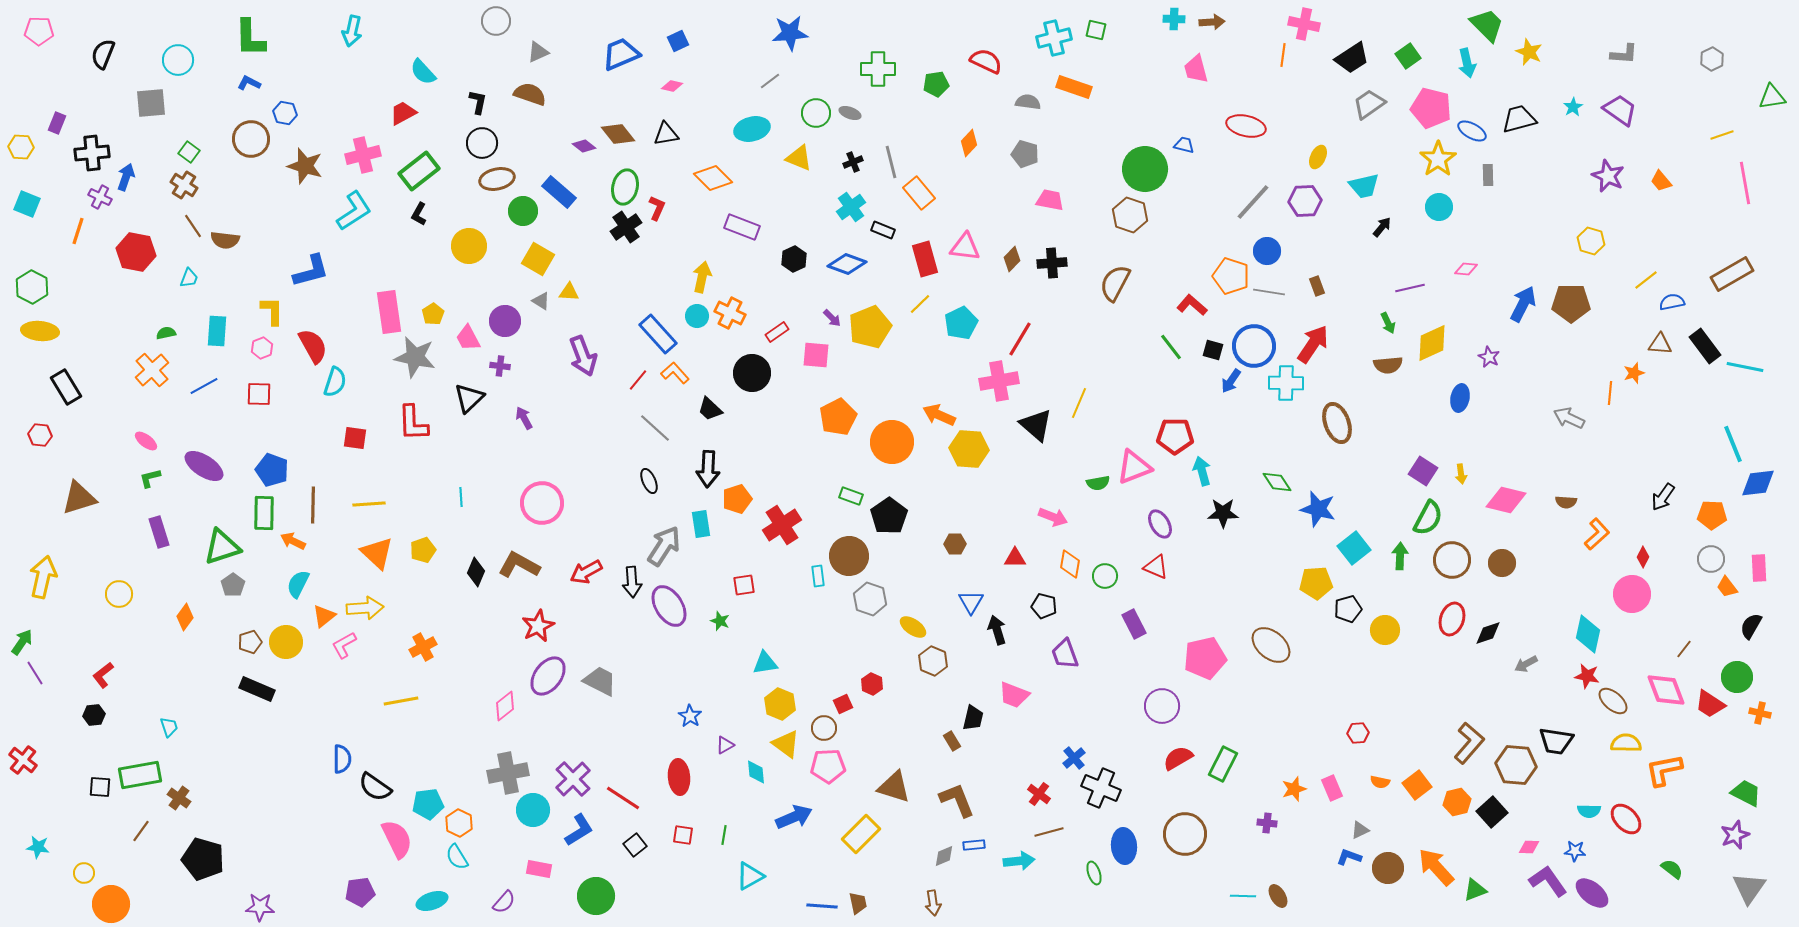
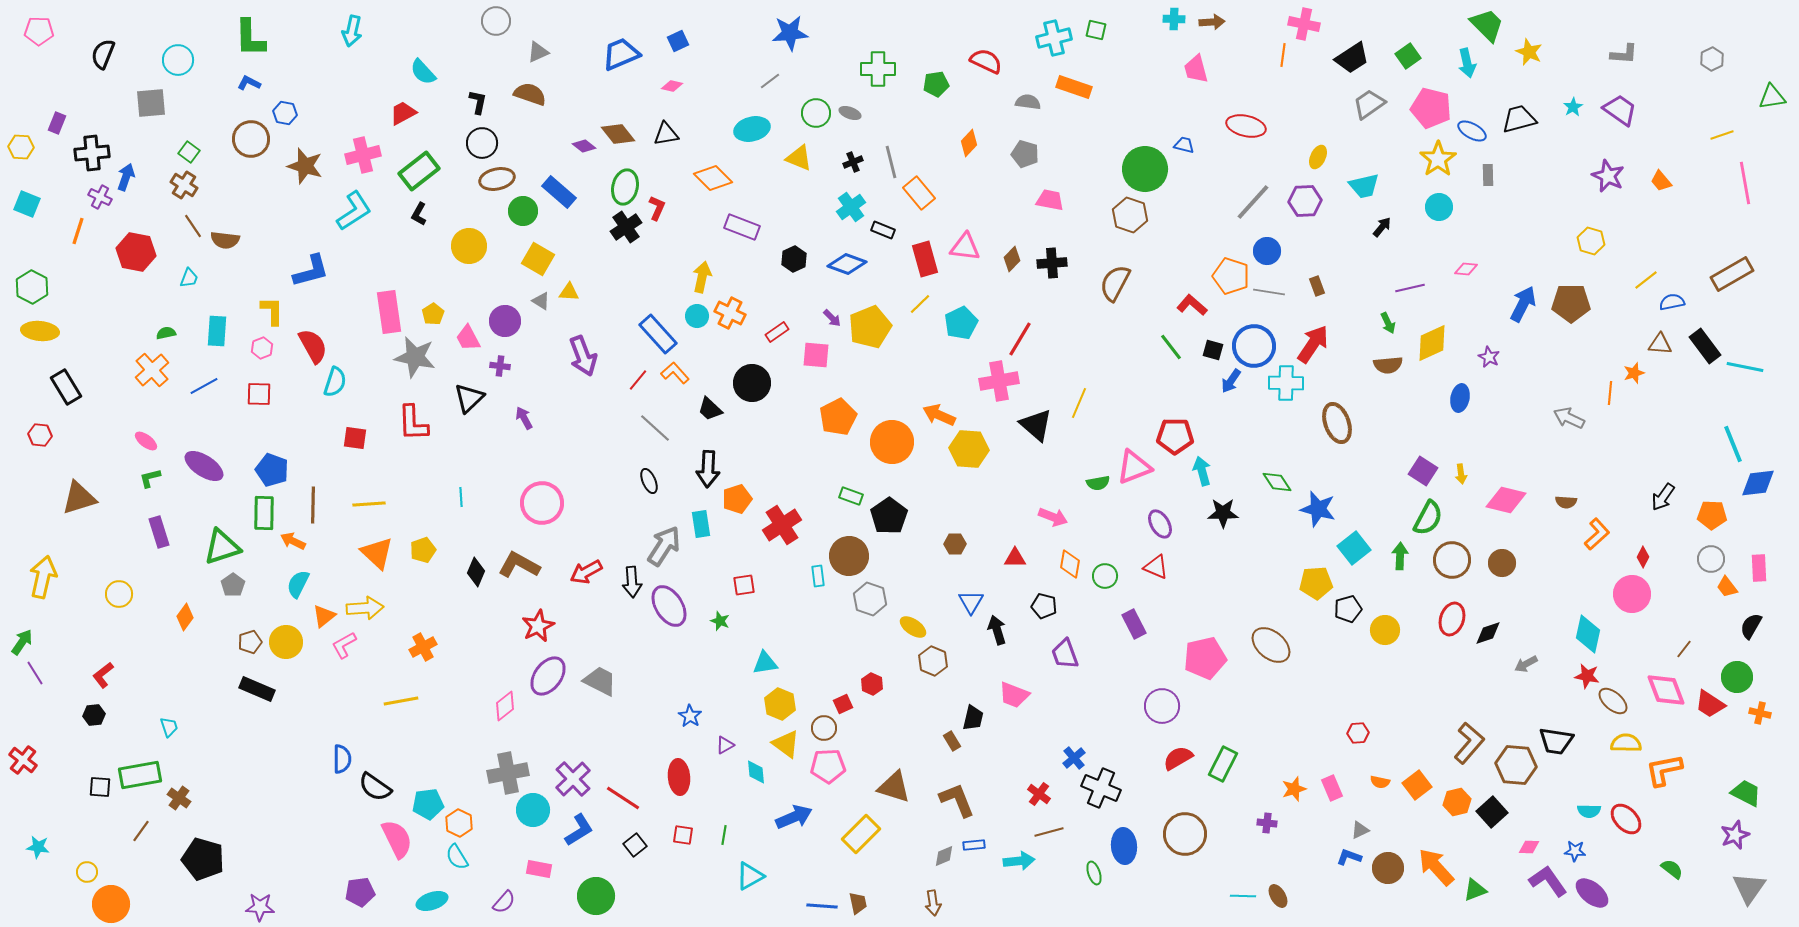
black circle at (752, 373): moved 10 px down
yellow circle at (84, 873): moved 3 px right, 1 px up
